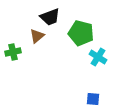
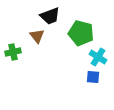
black trapezoid: moved 1 px up
brown triangle: rotated 28 degrees counterclockwise
blue square: moved 22 px up
